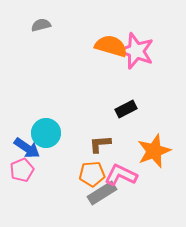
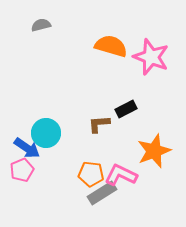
pink star: moved 15 px right, 6 px down
brown L-shape: moved 1 px left, 20 px up
orange pentagon: moved 1 px left; rotated 10 degrees clockwise
